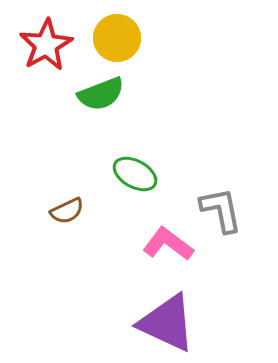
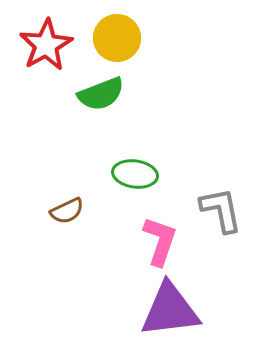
green ellipse: rotated 21 degrees counterclockwise
pink L-shape: moved 8 px left, 3 px up; rotated 72 degrees clockwise
purple triangle: moved 3 px right, 13 px up; rotated 32 degrees counterclockwise
